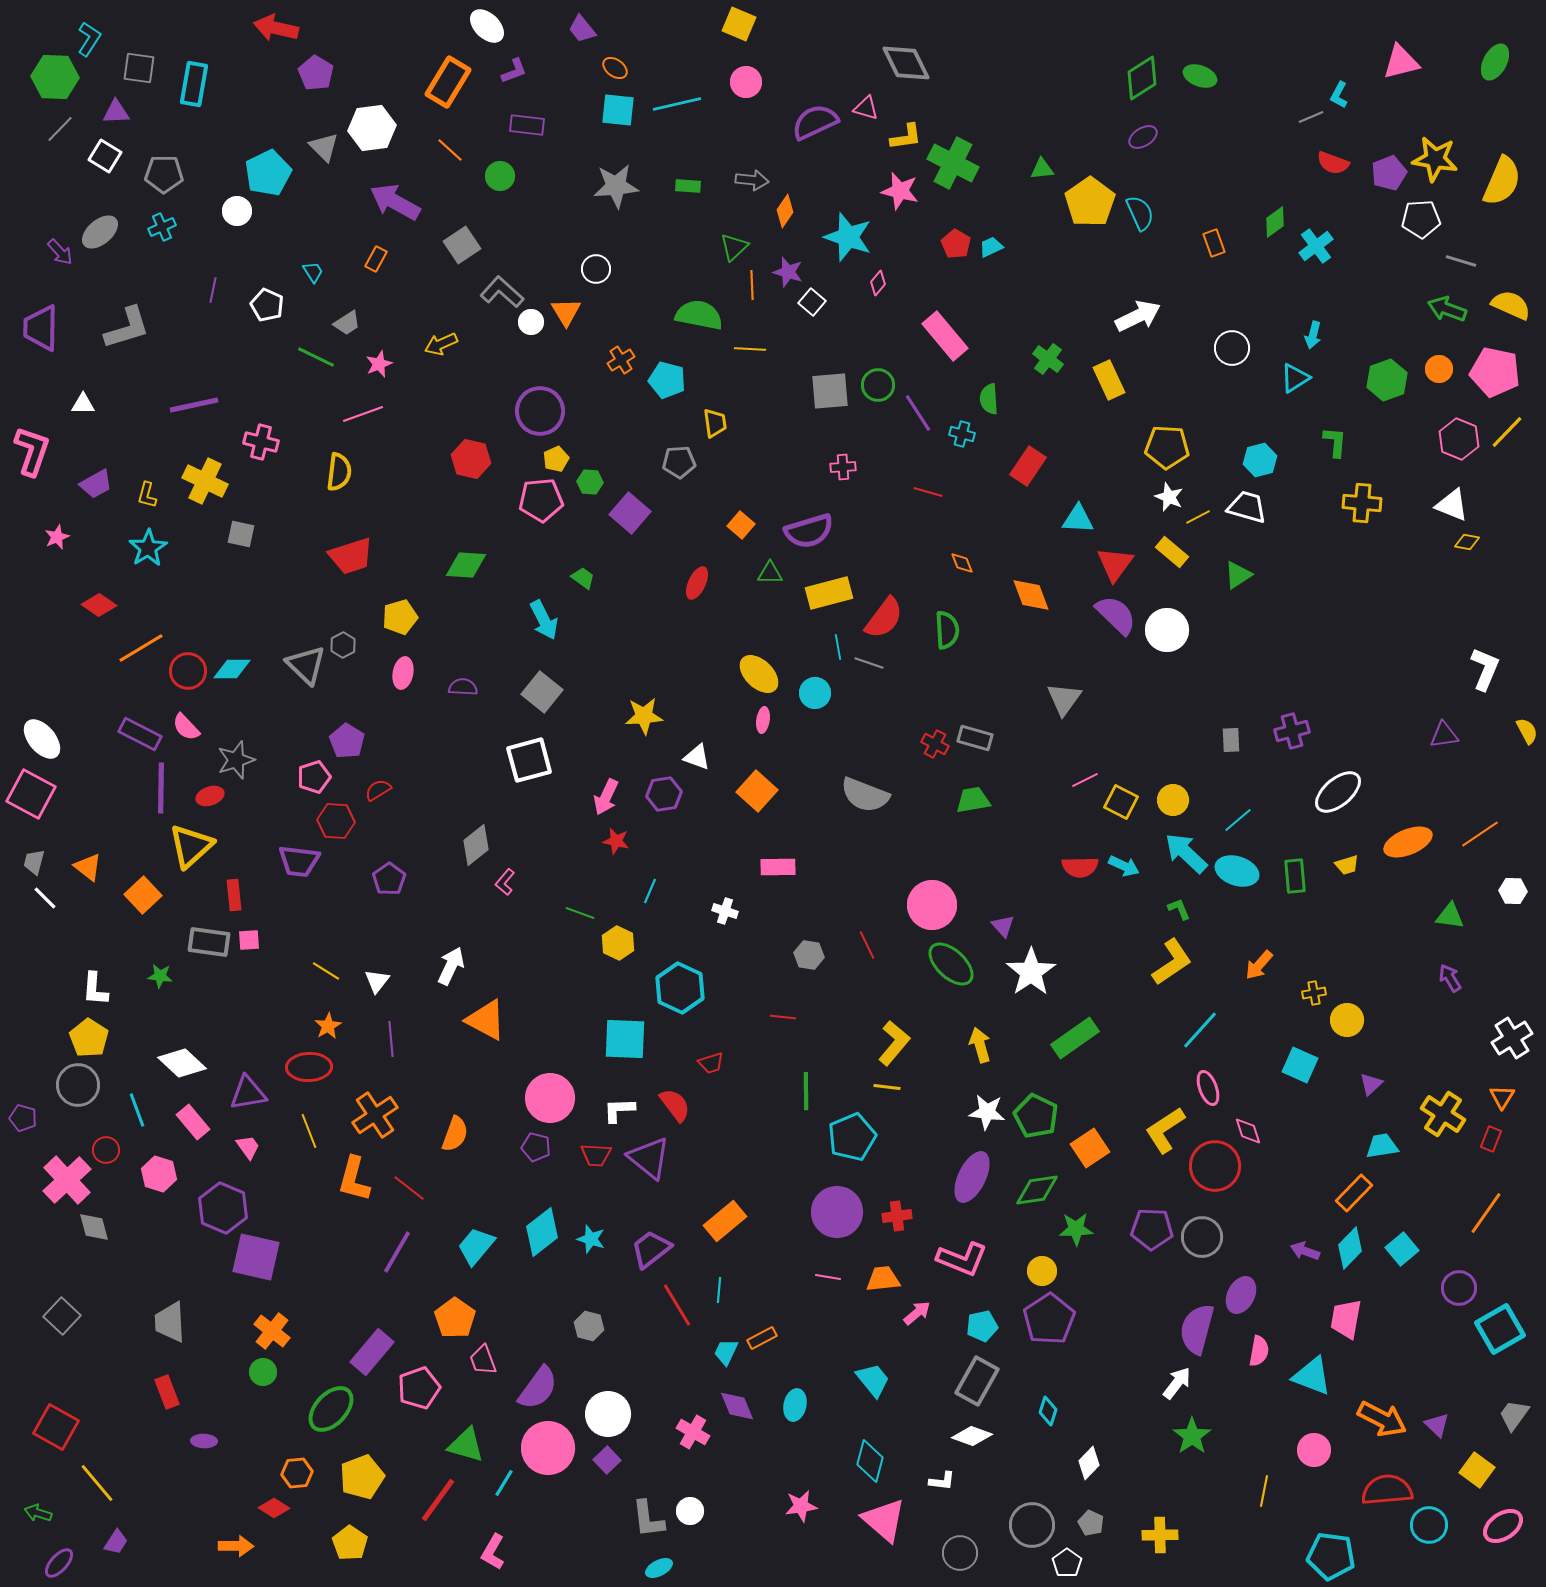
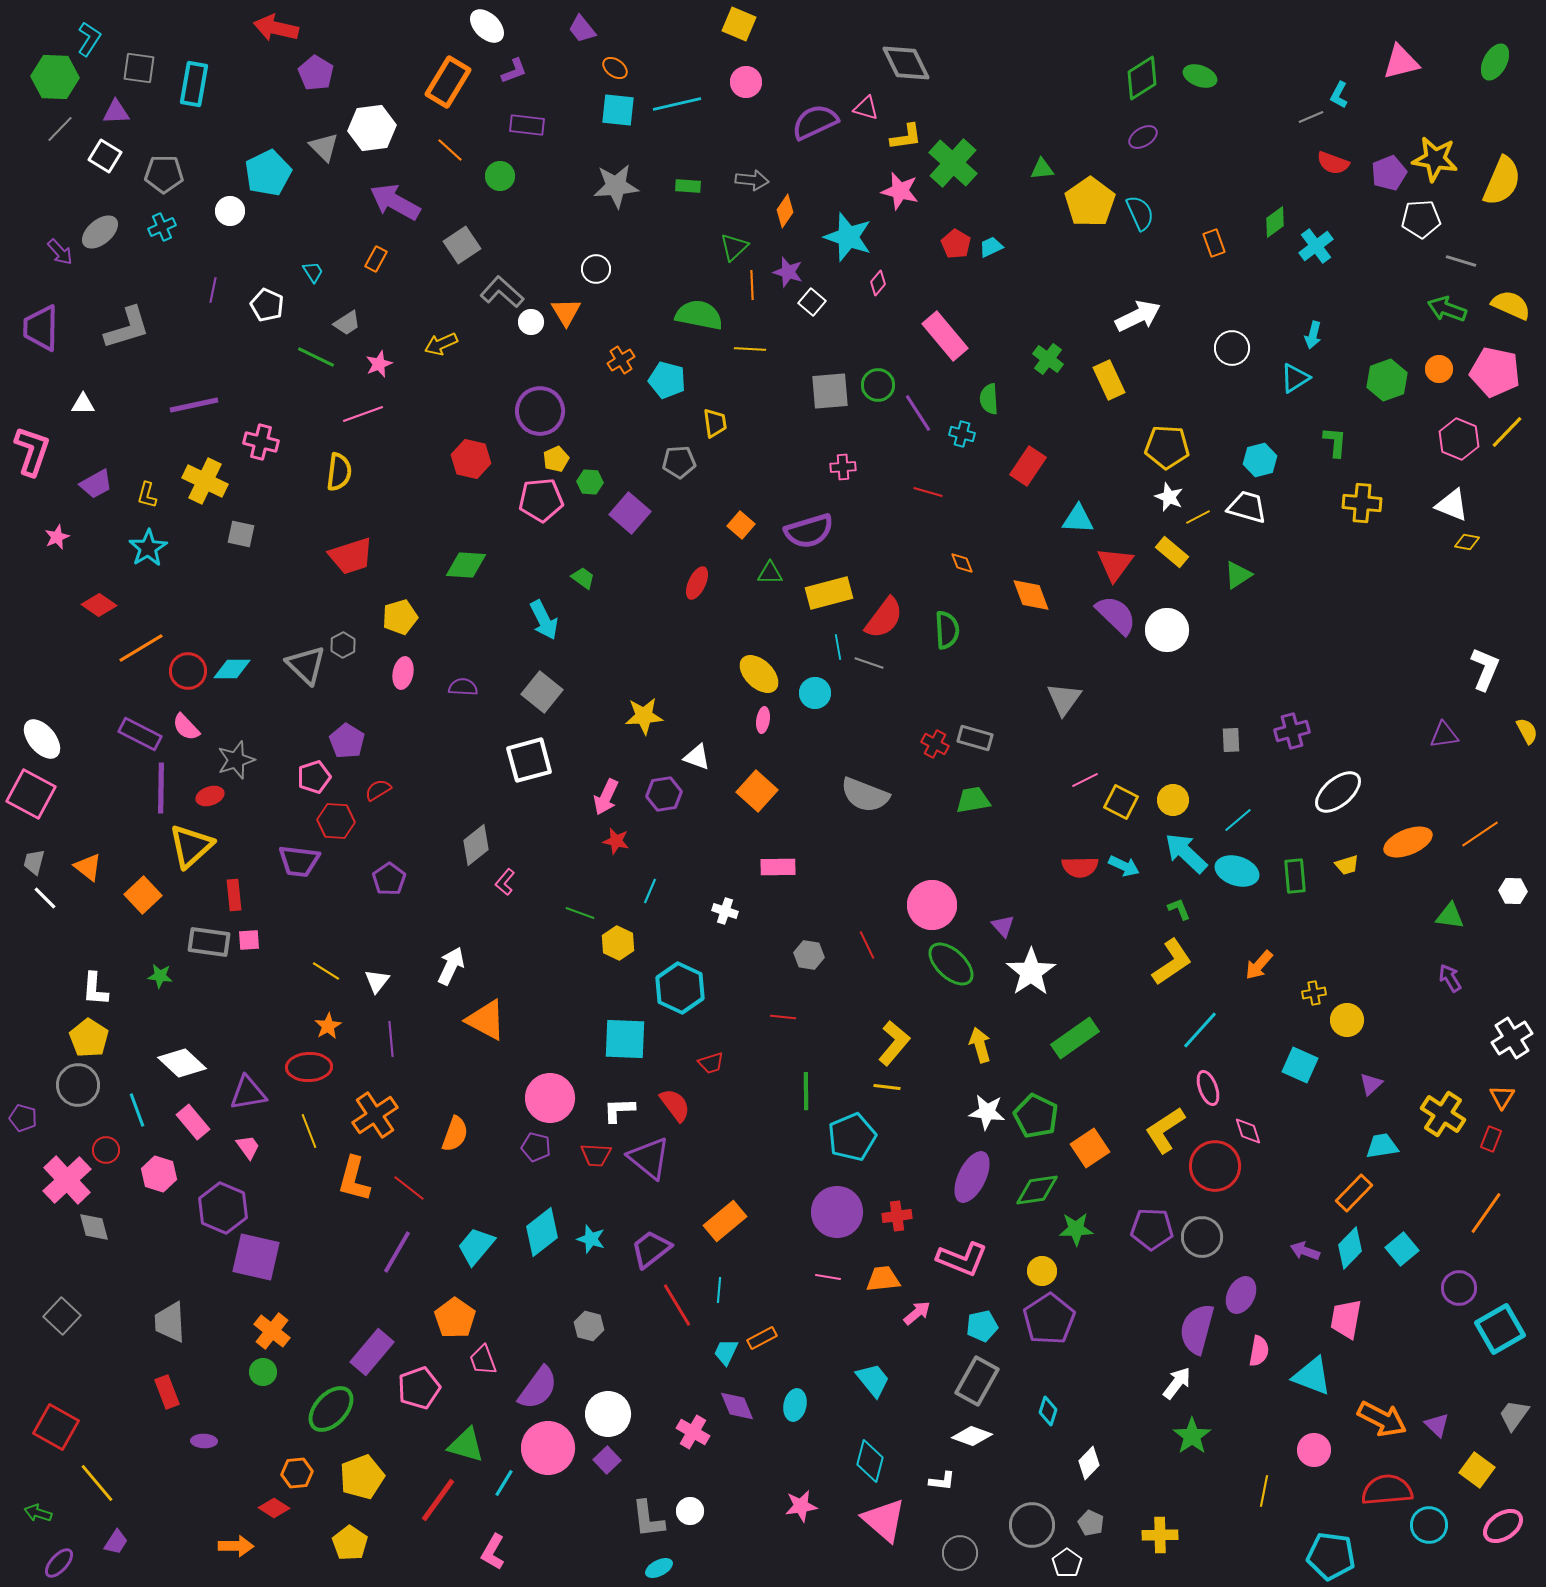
green cross at (953, 163): rotated 15 degrees clockwise
white circle at (237, 211): moved 7 px left
